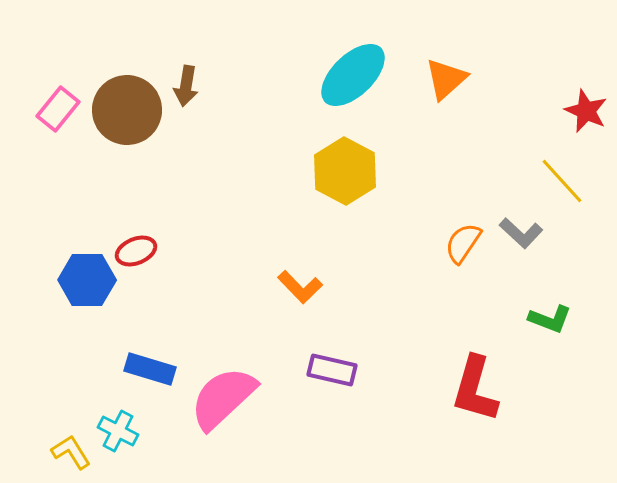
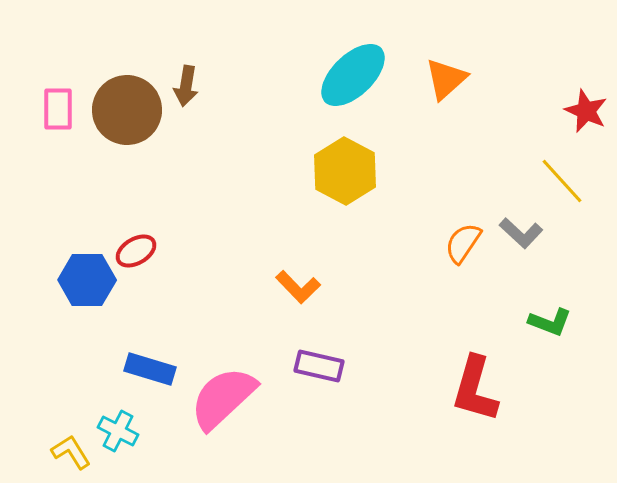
pink rectangle: rotated 39 degrees counterclockwise
red ellipse: rotated 9 degrees counterclockwise
orange L-shape: moved 2 px left
green L-shape: moved 3 px down
purple rectangle: moved 13 px left, 4 px up
